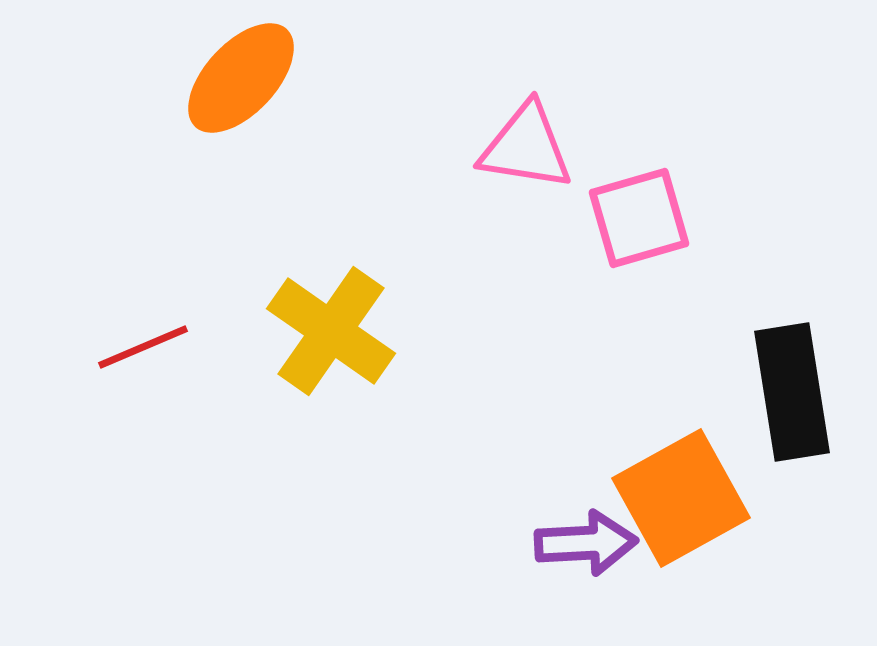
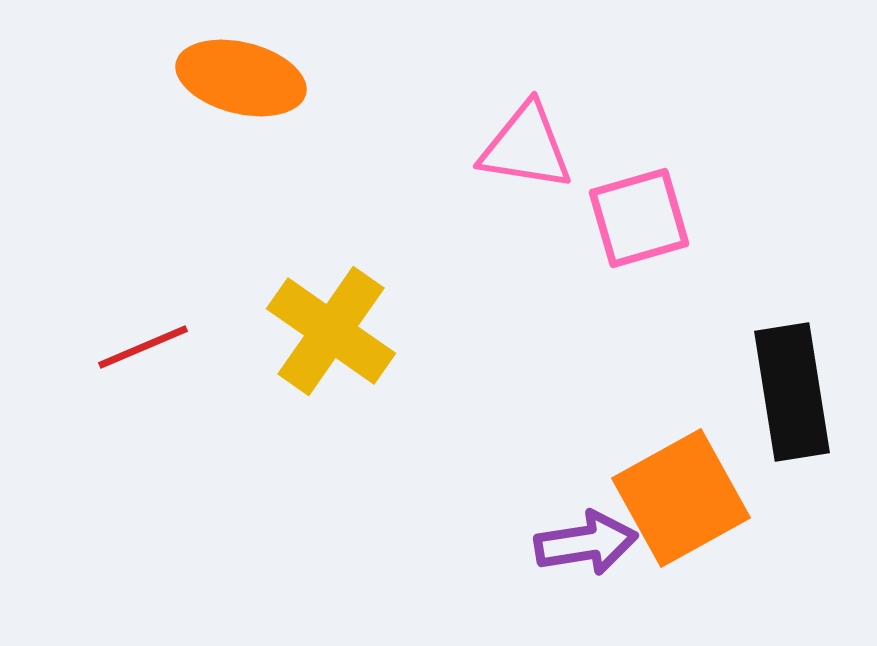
orange ellipse: rotated 61 degrees clockwise
purple arrow: rotated 6 degrees counterclockwise
